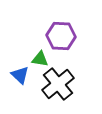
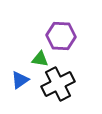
blue triangle: moved 5 px down; rotated 42 degrees clockwise
black cross: rotated 12 degrees clockwise
